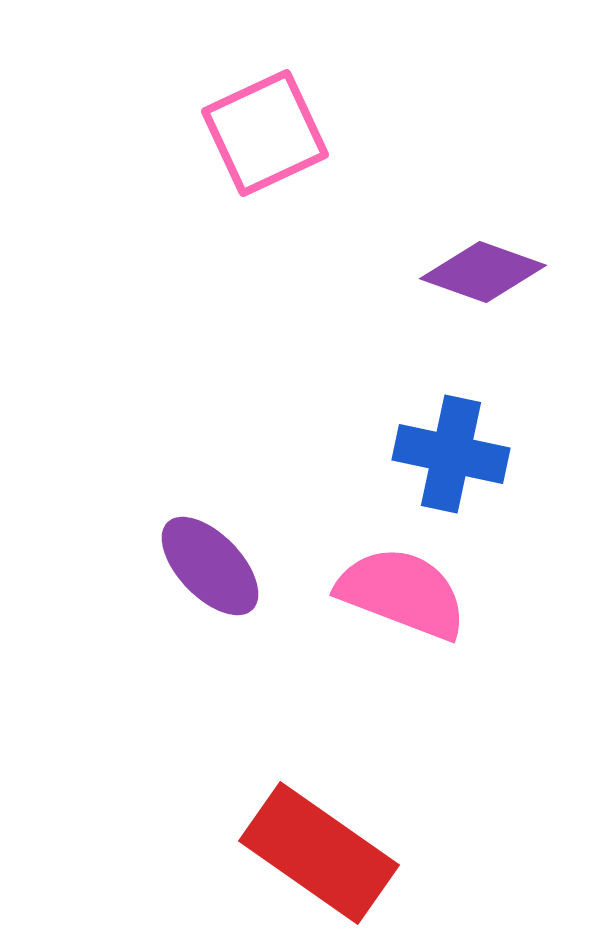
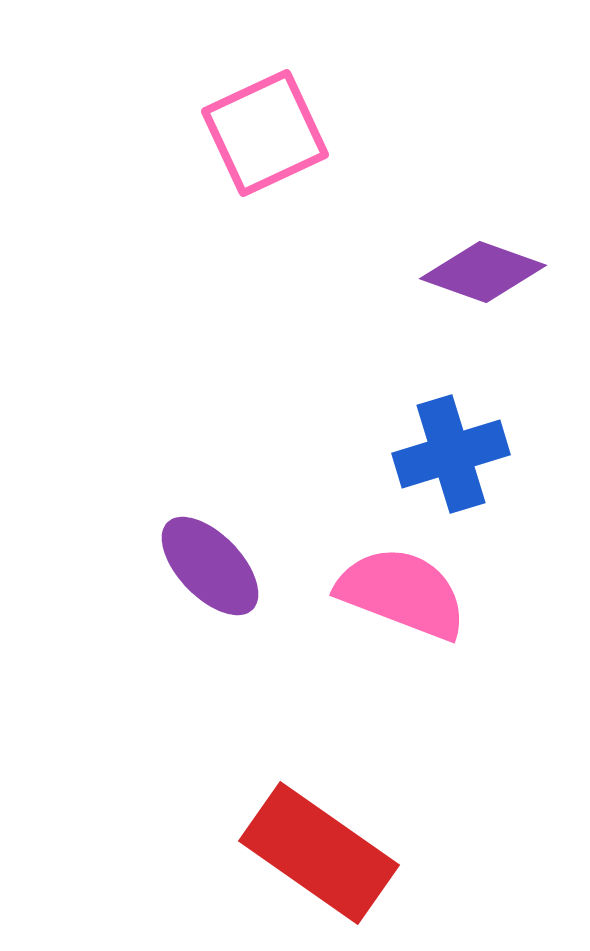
blue cross: rotated 29 degrees counterclockwise
